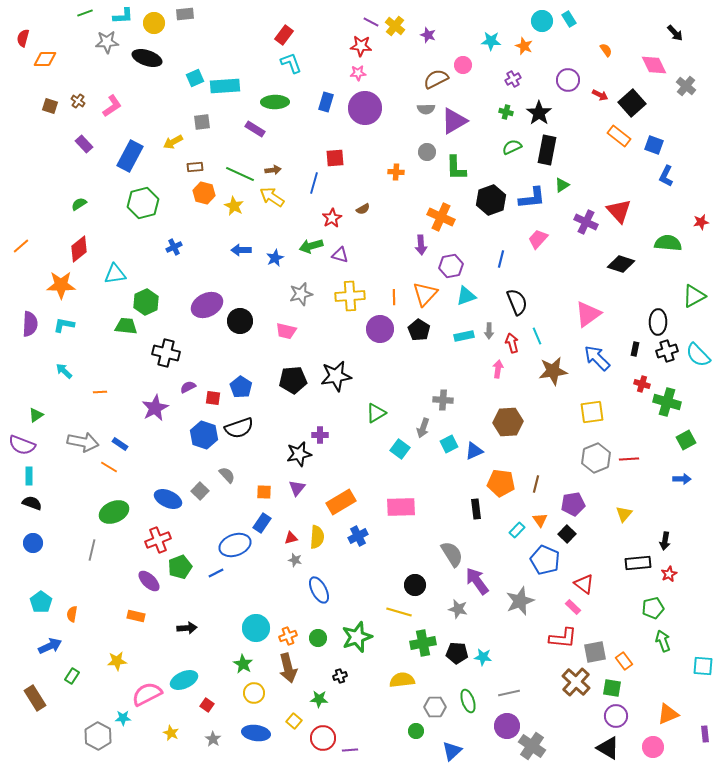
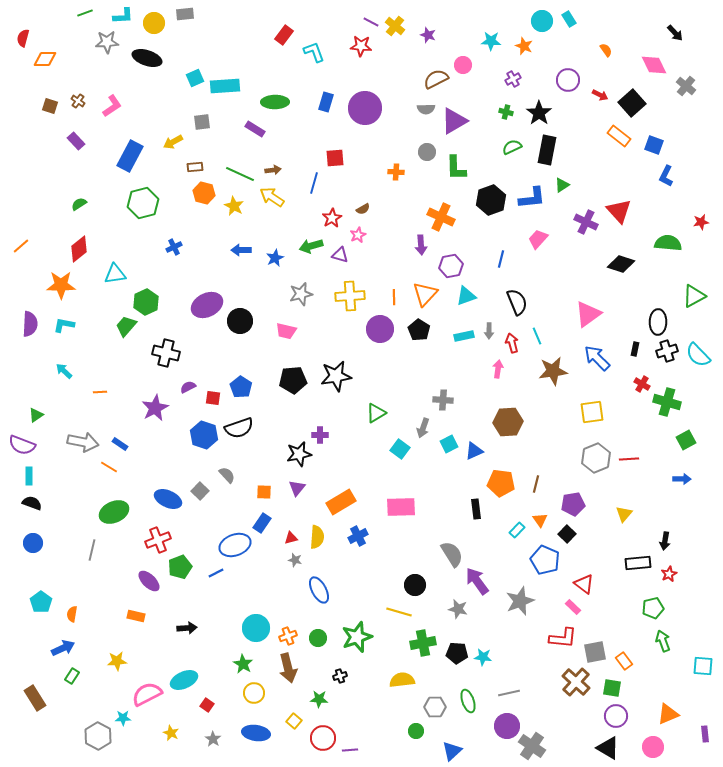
cyan L-shape at (291, 63): moved 23 px right, 11 px up
pink star at (358, 73): moved 162 px down; rotated 21 degrees counterclockwise
purple rectangle at (84, 144): moved 8 px left, 3 px up
green trapezoid at (126, 326): rotated 55 degrees counterclockwise
red cross at (642, 384): rotated 14 degrees clockwise
blue arrow at (50, 646): moved 13 px right, 2 px down
